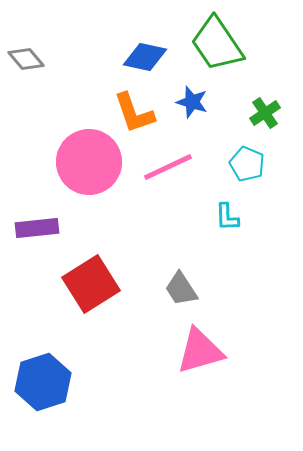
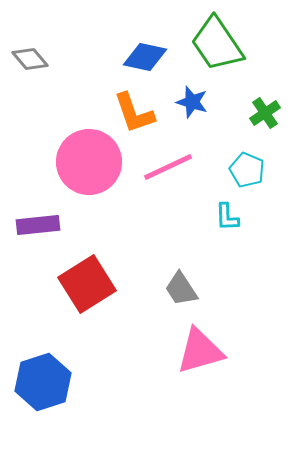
gray diamond: moved 4 px right
cyan pentagon: moved 6 px down
purple rectangle: moved 1 px right, 3 px up
red square: moved 4 px left
